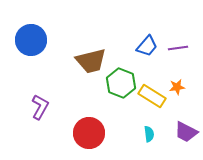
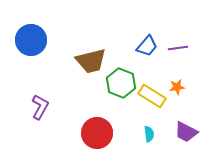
red circle: moved 8 px right
